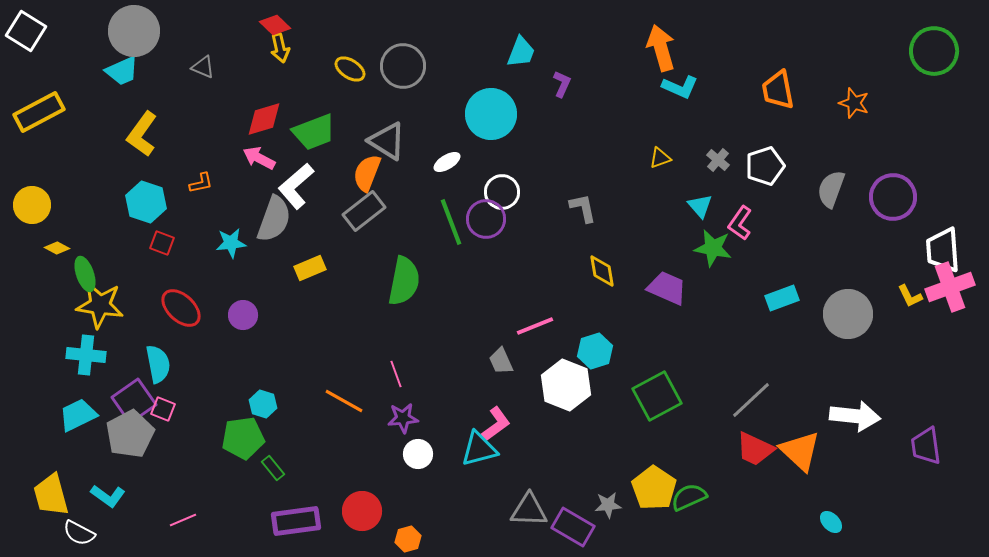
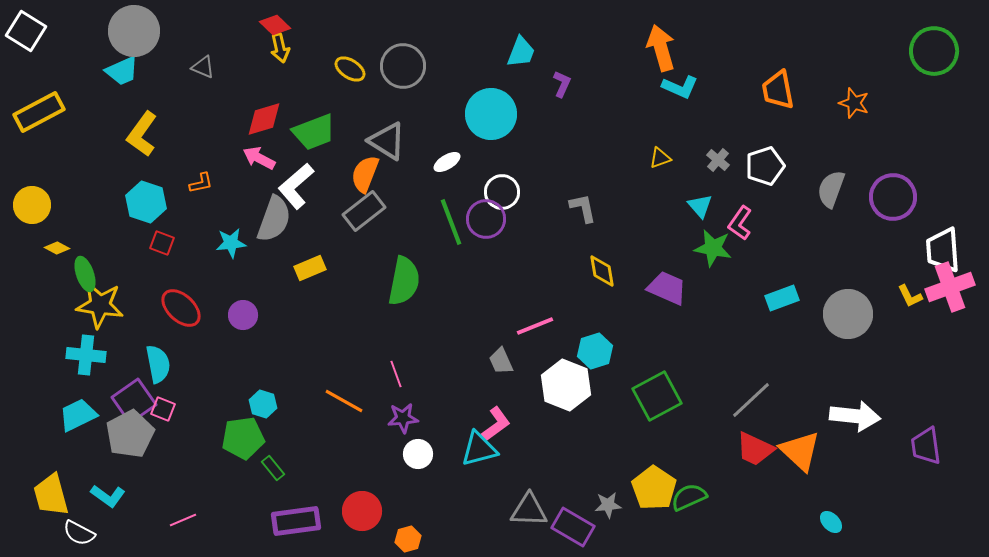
orange semicircle at (367, 173): moved 2 px left, 1 px down
